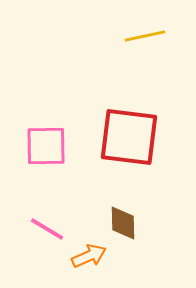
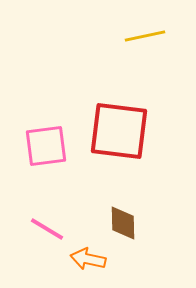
red square: moved 10 px left, 6 px up
pink square: rotated 6 degrees counterclockwise
orange arrow: moved 1 px left, 3 px down; rotated 144 degrees counterclockwise
